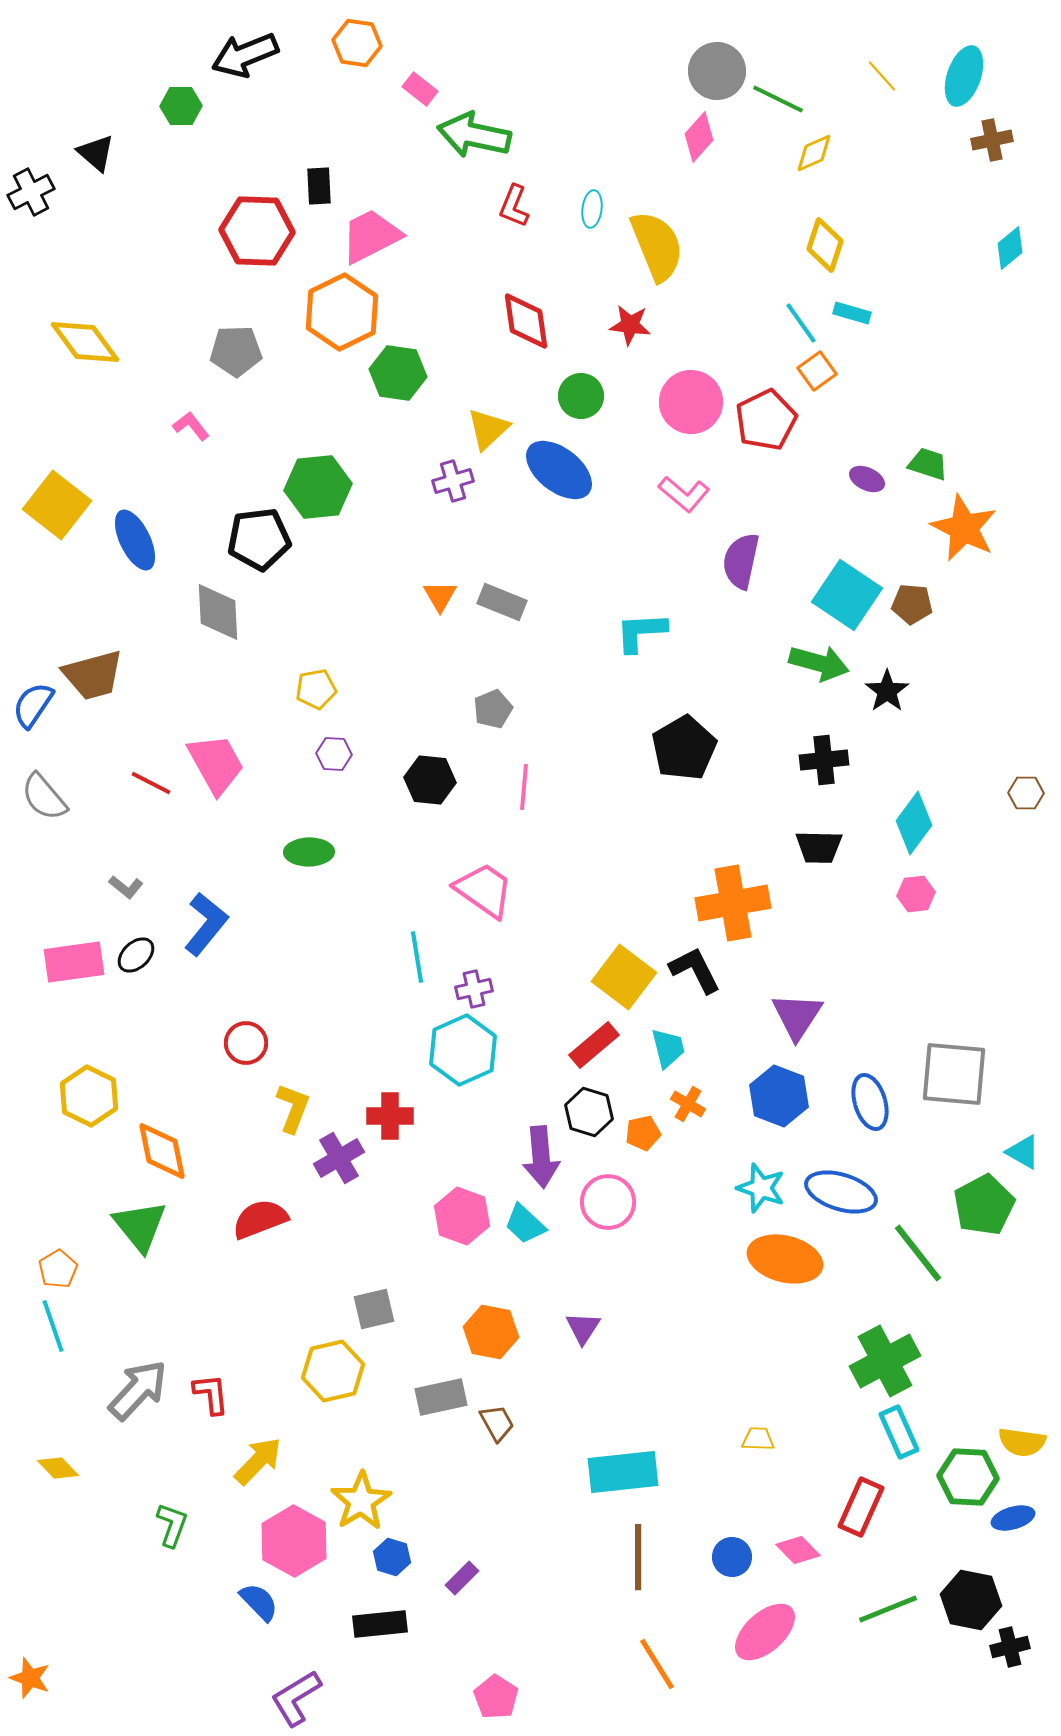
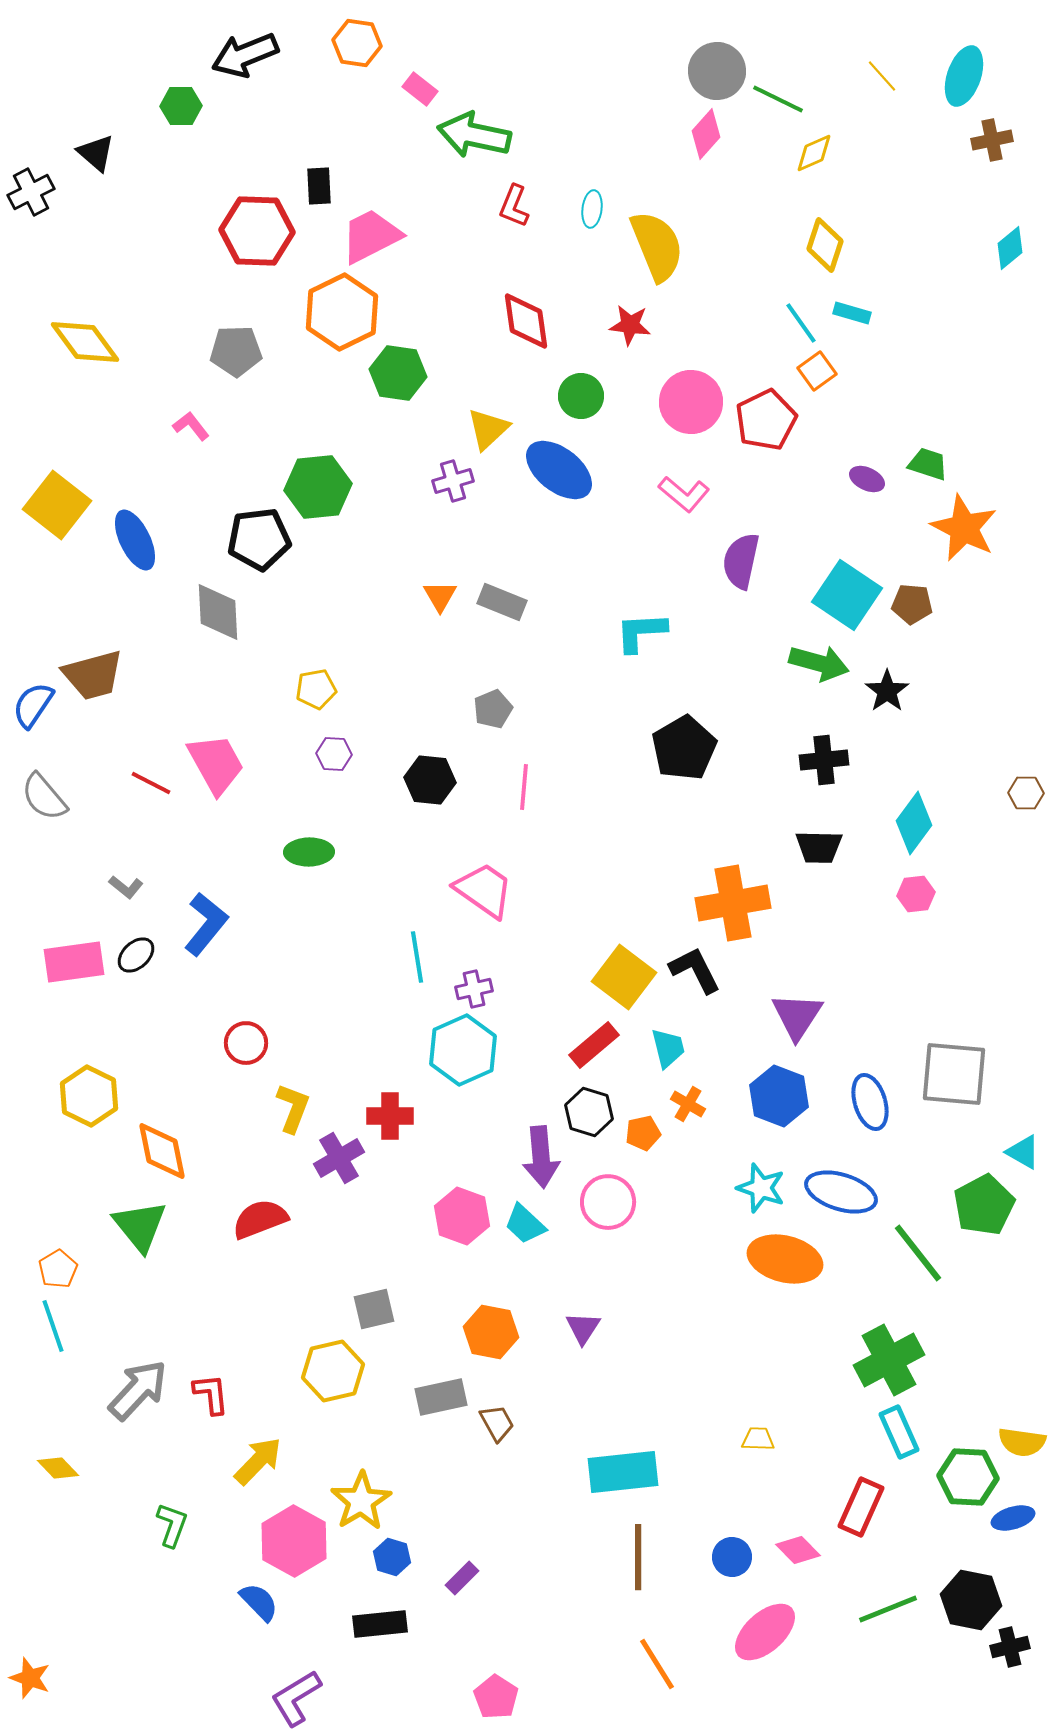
pink diamond at (699, 137): moved 7 px right, 3 px up
green cross at (885, 1361): moved 4 px right, 1 px up
